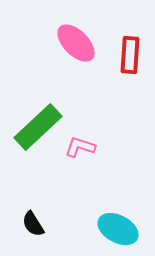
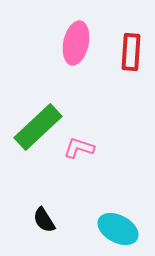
pink ellipse: rotated 57 degrees clockwise
red rectangle: moved 1 px right, 3 px up
pink L-shape: moved 1 px left, 1 px down
black semicircle: moved 11 px right, 4 px up
